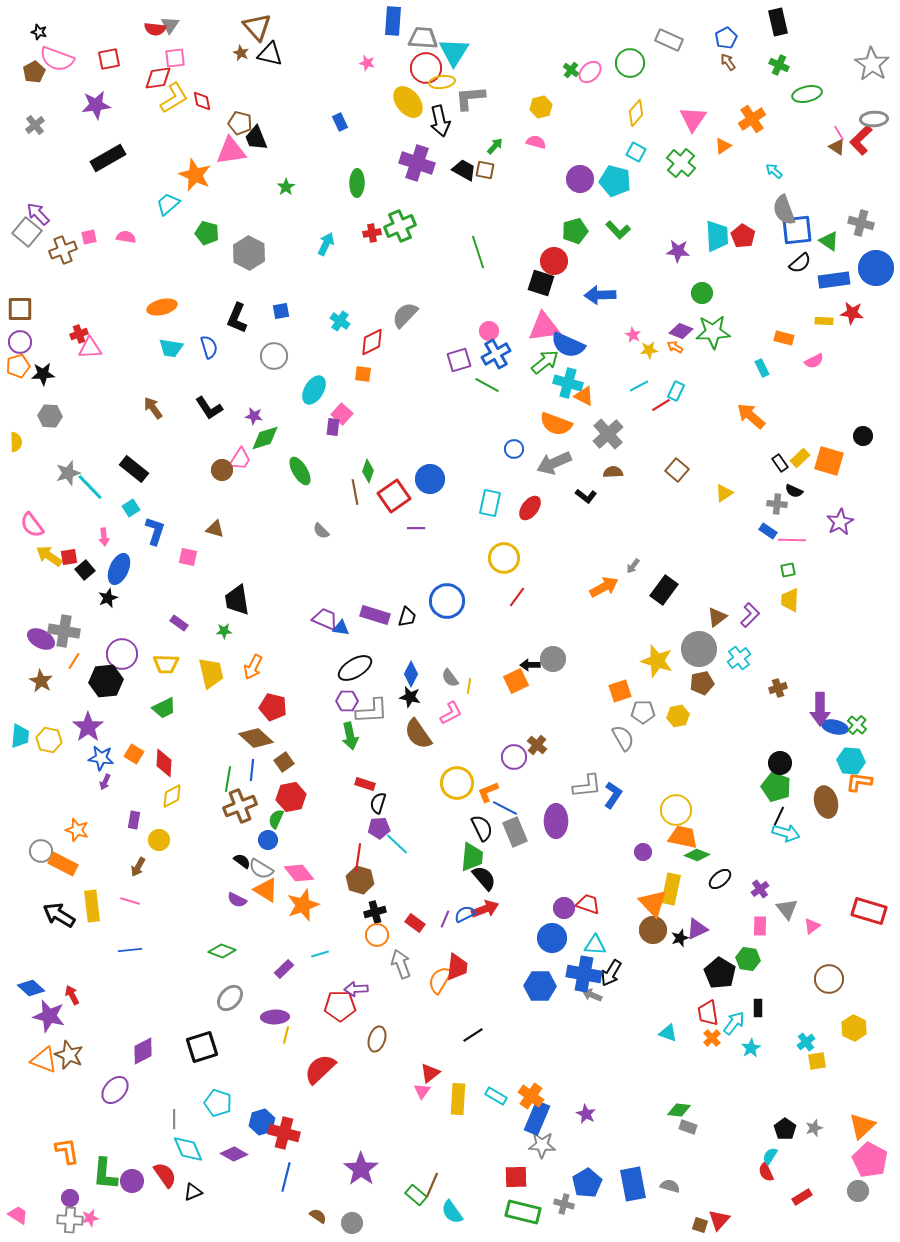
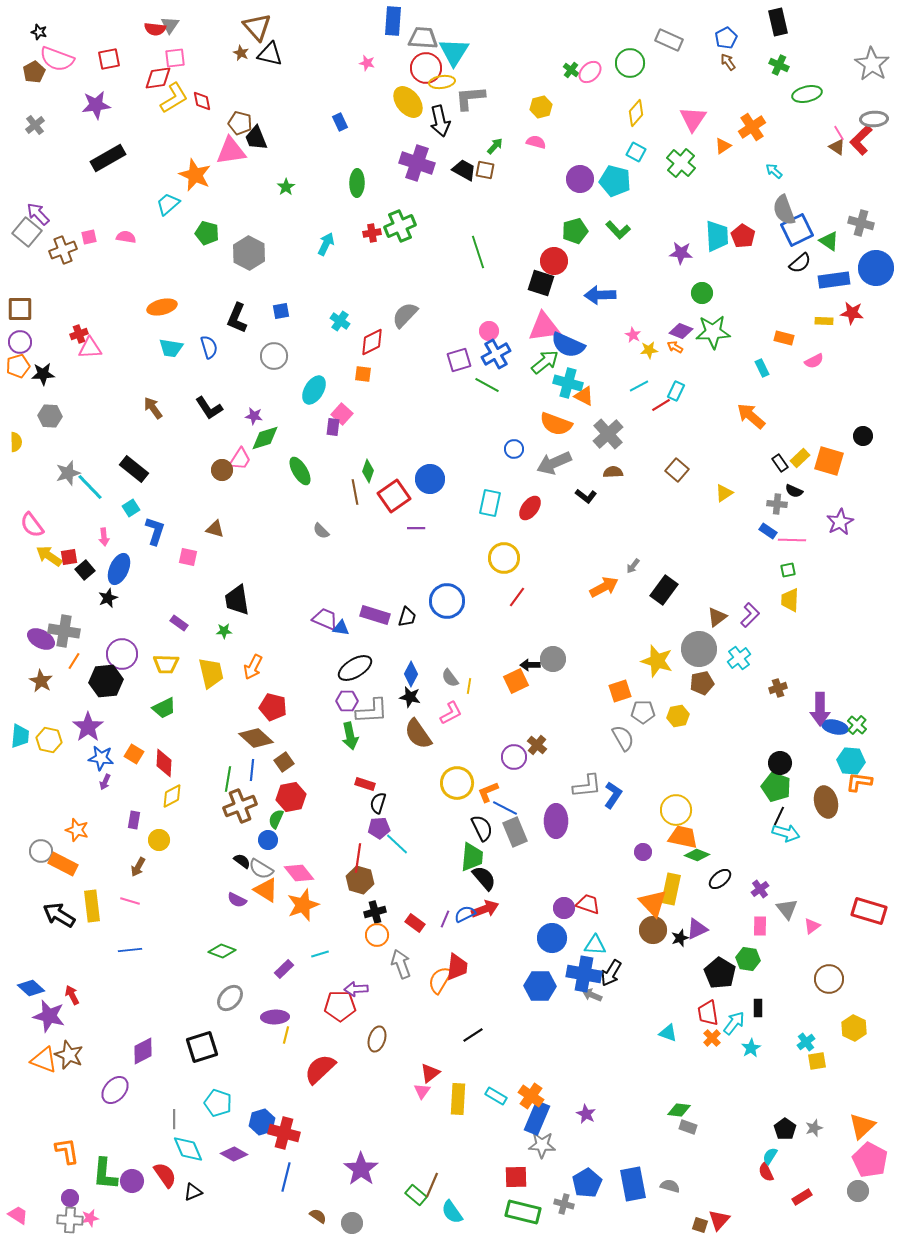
orange cross at (752, 119): moved 8 px down
blue square at (797, 230): rotated 20 degrees counterclockwise
purple star at (678, 251): moved 3 px right, 2 px down
